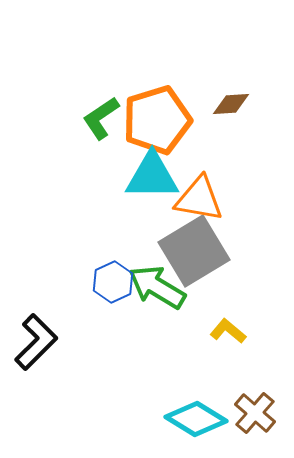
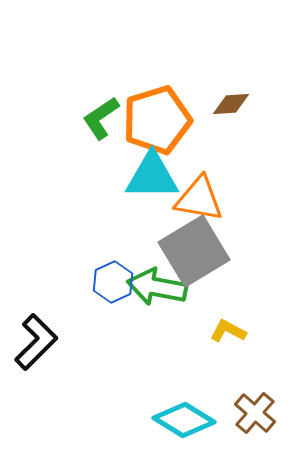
green arrow: rotated 20 degrees counterclockwise
yellow L-shape: rotated 12 degrees counterclockwise
cyan diamond: moved 12 px left, 1 px down
